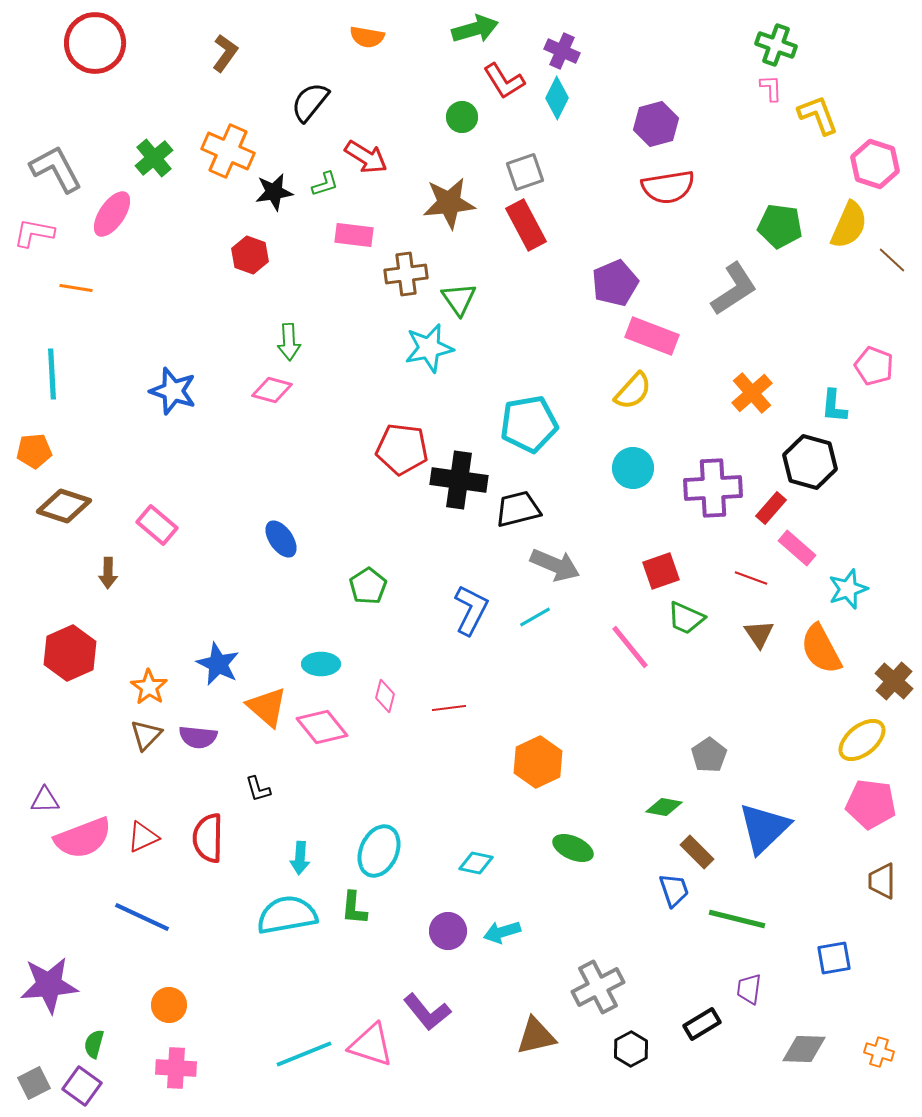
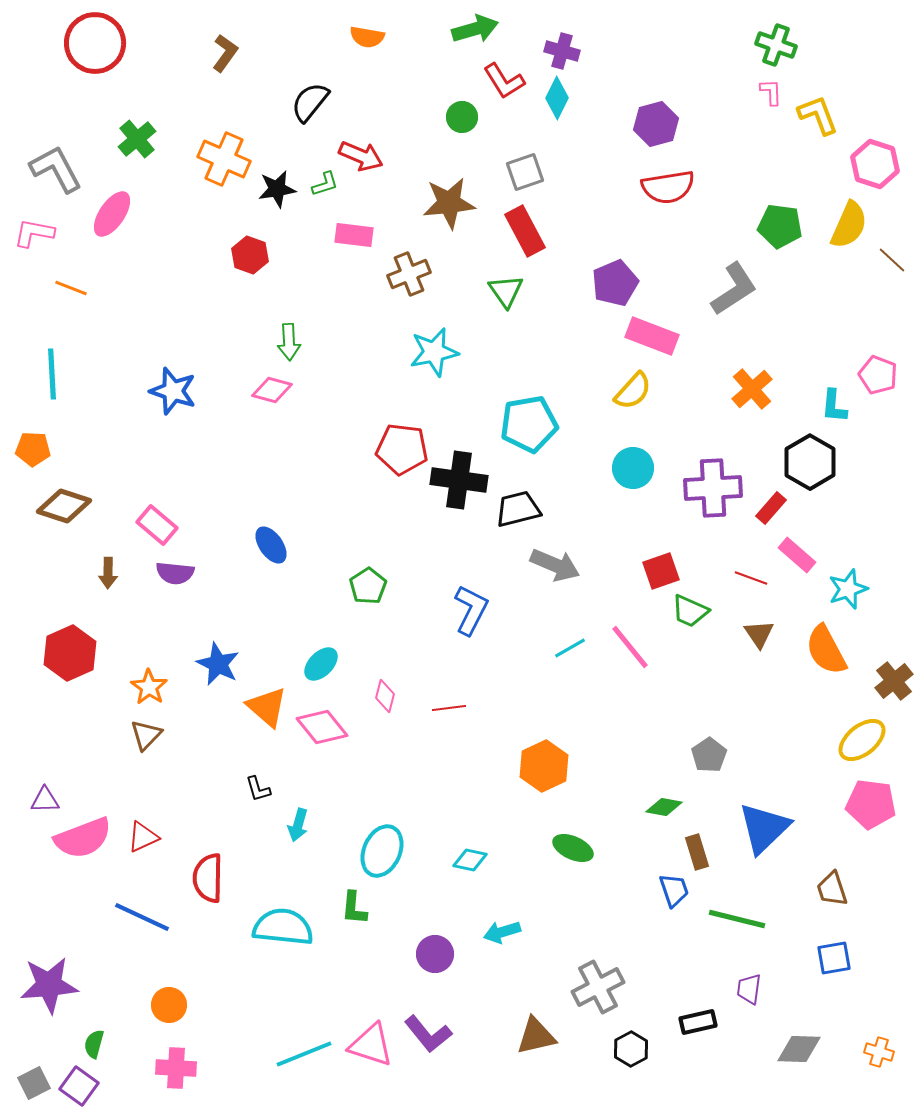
purple cross at (562, 51): rotated 8 degrees counterclockwise
pink L-shape at (771, 88): moved 4 px down
orange cross at (228, 151): moved 4 px left, 8 px down
red arrow at (366, 157): moved 5 px left, 1 px up; rotated 9 degrees counterclockwise
green cross at (154, 158): moved 17 px left, 19 px up
black star at (274, 192): moved 3 px right, 3 px up
red rectangle at (526, 225): moved 1 px left, 6 px down
brown cross at (406, 274): moved 3 px right; rotated 15 degrees counterclockwise
orange line at (76, 288): moved 5 px left; rotated 12 degrees clockwise
green triangle at (459, 299): moved 47 px right, 8 px up
cyan star at (429, 348): moved 5 px right, 4 px down
pink pentagon at (874, 366): moved 4 px right, 9 px down
orange cross at (752, 393): moved 4 px up
orange pentagon at (34, 451): moved 1 px left, 2 px up; rotated 8 degrees clockwise
black hexagon at (810, 462): rotated 14 degrees clockwise
blue ellipse at (281, 539): moved 10 px left, 6 px down
pink rectangle at (797, 548): moved 7 px down
cyan line at (535, 617): moved 35 px right, 31 px down
green trapezoid at (686, 618): moved 4 px right, 7 px up
orange semicircle at (821, 649): moved 5 px right, 1 px down
cyan ellipse at (321, 664): rotated 45 degrees counterclockwise
brown cross at (894, 681): rotated 9 degrees clockwise
purple semicircle at (198, 737): moved 23 px left, 164 px up
orange hexagon at (538, 762): moved 6 px right, 4 px down
red semicircle at (208, 838): moved 40 px down
cyan ellipse at (379, 851): moved 3 px right
brown rectangle at (697, 852): rotated 28 degrees clockwise
cyan arrow at (300, 858): moved 2 px left, 33 px up; rotated 12 degrees clockwise
cyan diamond at (476, 863): moved 6 px left, 3 px up
brown trapezoid at (882, 881): moved 50 px left, 8 px down; rotated 18 degrees counterclockwise
cyan semicircle at (287, 915): moved 4 px left, 12 px down; rotated 16 degrees clockwise
purple circle at (448, 931): moved 13 px left, 23 px down
purple L-shape at (427, 1012): moved 1 px right, 22 px down
black rectangle at (702, 1024): moved 4 px left, 2 px up; rotated 18 degrees clockwise
gray diamond at (804, 1049): moved 5 px left
purple square at (82, 1086): moved 3 px left
